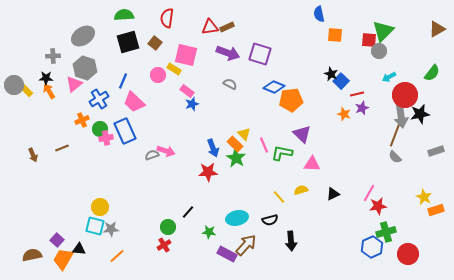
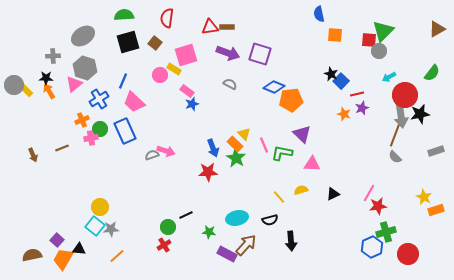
brown rectangle at (227, 27): rotated 24 degrees clockwise
pink square at (186, 55): rotated 30 degrees counterclockwise
pink circle at (158, 75): moved 2 px right
pink cross at (106, 138): moved 15 px left
black line at (188, 212): moved 2 px left, 3 px down; rotated 24 degrees clockwise
cyan square at (95, 226): rotated 24 degrees clockwise
